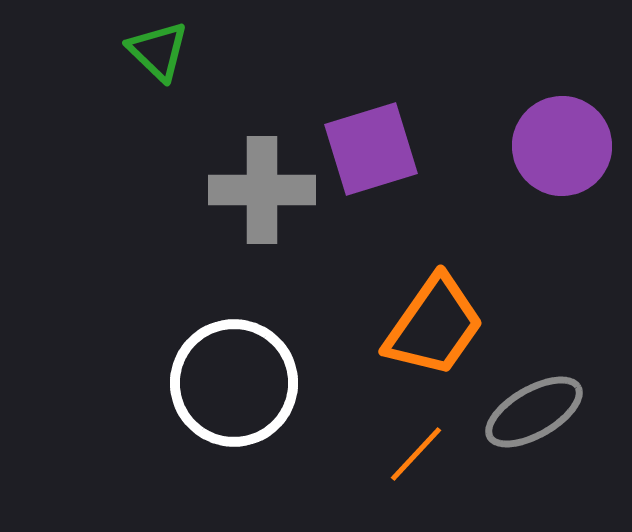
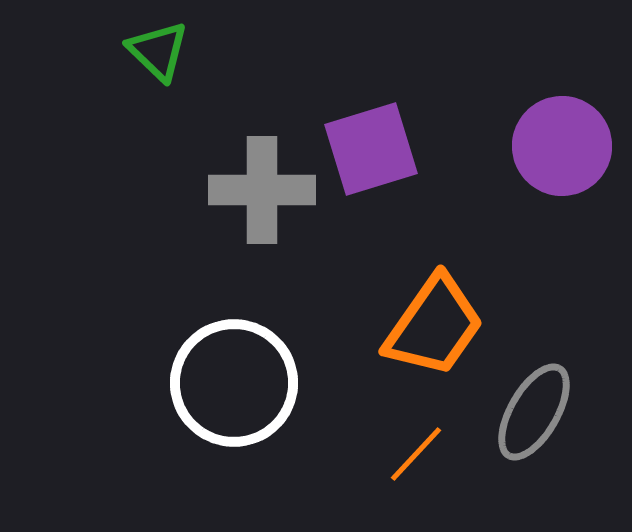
gray ellipse: rotated 30 degrees counterclockwise
